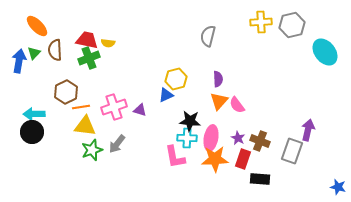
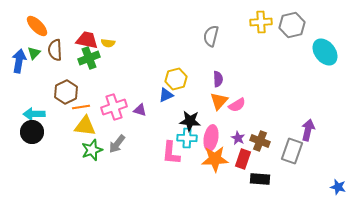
gray semicircle: moved 3 px right
pink semicircle: rotated 84 degrees counterclockwise
pink L-shape: moved 4 px left, 4 px up; rotated 15 degrees clockwise
